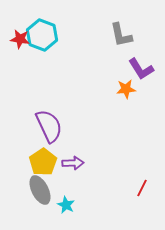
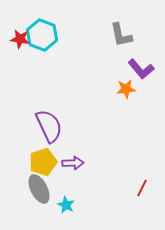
purple L-shape: rotated 8 degrees counterclockwise
yellow pentagon: rotated 16 degrees clockwise
gray ellipse: moved 1 px left, 1 px up
